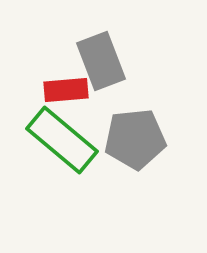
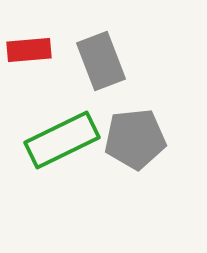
red rectangle: moved 37 px left, 40 px up
green rectangle: rotated 66 degrees counterclockwise
